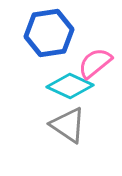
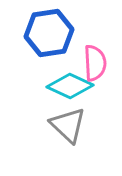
pink semicircle: rotated 126 degrees clockwise
gray triangle: rotated 9 degrees clockwise
